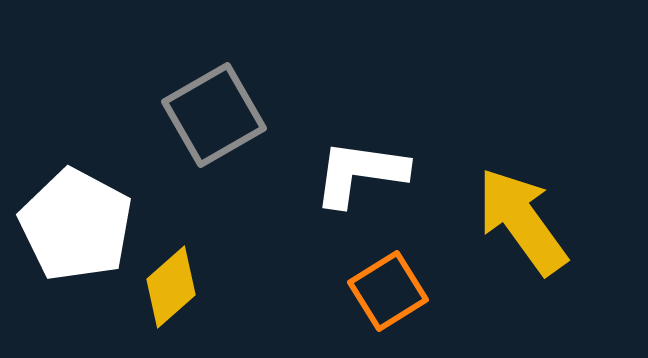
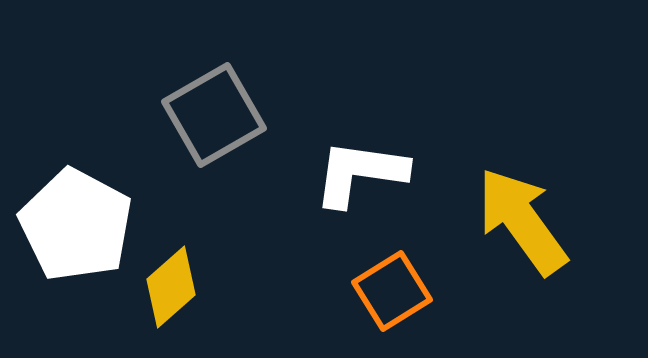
orange square: moved 4 px right
